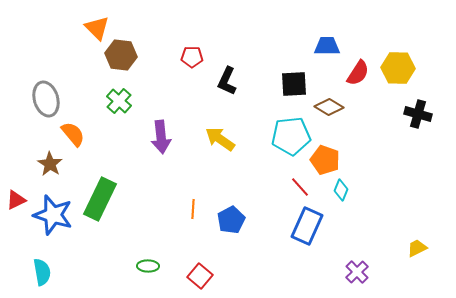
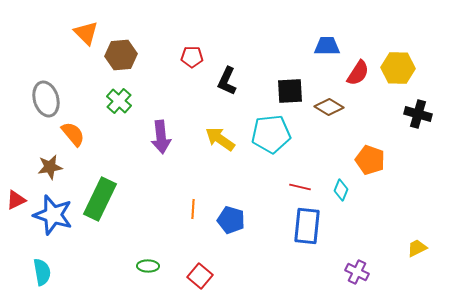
orange triangle: moved 11 px left, 5 px down
brown hexagon: rotated 12 degrees counterclockwise
black square: moved 4 px left, 7 px down
cyan pentagon: moved 20 px left, 2 px up
orange pentagon: moved 45 px right
brown star: moved 3 px down; rotated 30 degrees clockwise
red line: rotated 35 degrees counterclockwise
blue pentagon: rotated 28 degrees counterclockwise
blue rectangle: rotated 18 degrees counterclockwise
purple cross: rotated 20 degrees counterclockwise
